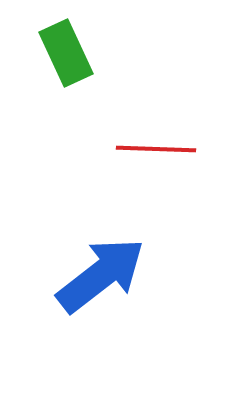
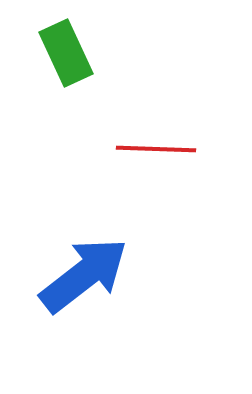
blue arrow: moved 17 px left
